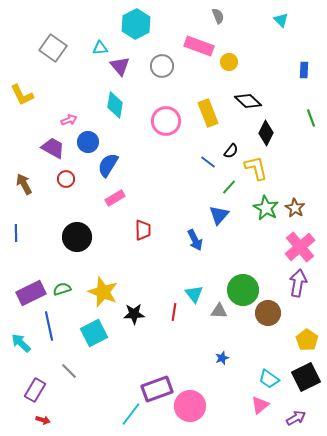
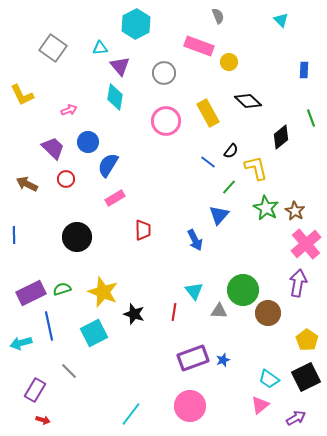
gray circle at (162, 66): moved 2 px right, 7 px down
cyan diamond at (115, 105): moved 8 px up
yellow rectangle at (208, 113): rotated 8 degrees counterclockwise
pink arrow at (69, 120): moved 10 px up
black diamond at (266, 133): moved 15 px right, 4 px down; rotated 25 degrees clockwise
purple trapezoid at (53, 148): rotated 15 degrees clockwise
brown arrow at (24, 184): moved 3 px right; rotated 35 degrees counterclockwise
brown star at (295, 208): moved 3 px down
blue line at (16, 233): moved 2 px left, 2 px down
pink cross at (300, 247): moved 6 px right, 3 px up
cyan triangle at (194, 294): moved 3 px up
black star at (134, 314): rotated 20 degrees clockwise
cyan arrow at (21, 343): rotated 60 degrees counterclockwise
blue star at (222, 358): moved 1 px right, 2 px down
purple rectangle at (157, 389): moved 36 px right, 31 px up
